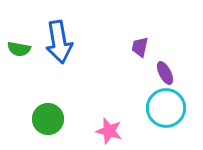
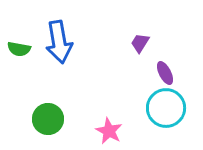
purple trapezoid: moved 4 px up; rotated 20 degrees clockwise
pink star: rotated 12 degrees clockwise
